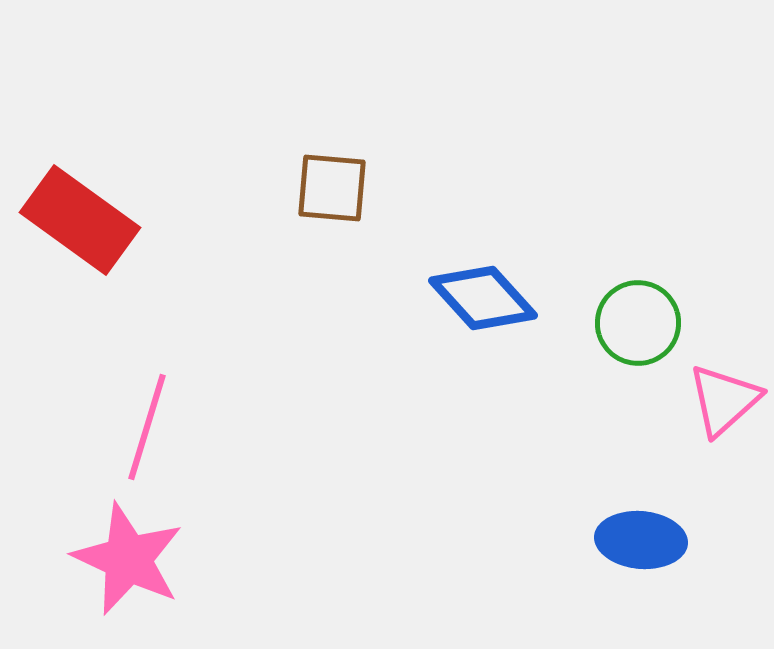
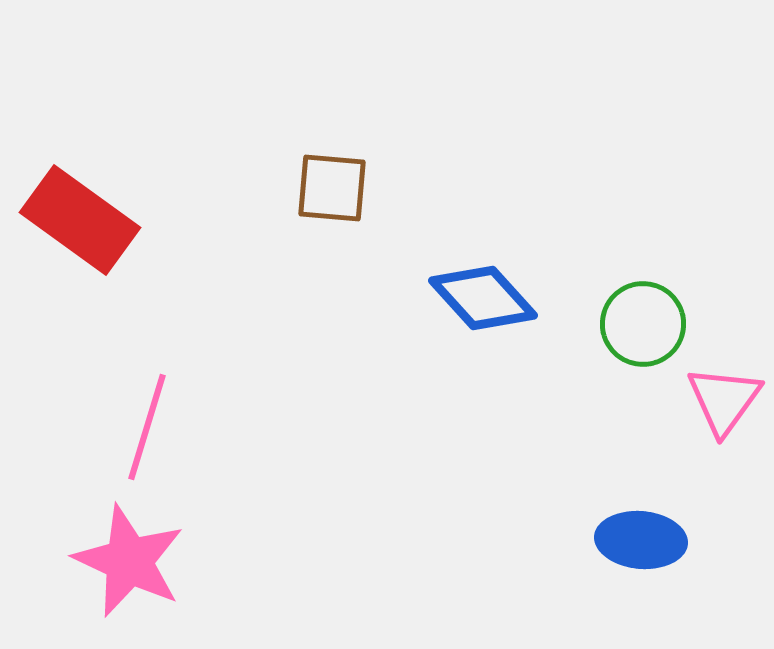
green circle: moved 5 px right, 1 px down
pink triangle: rotated 12 degrees counterclockwise
pink star: moved 1 px right, 2 px down
